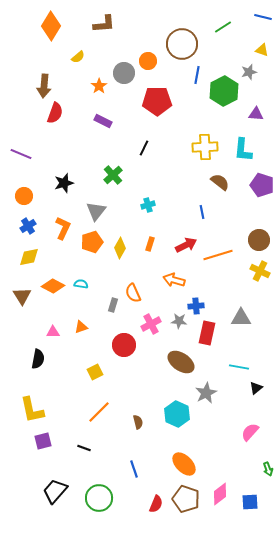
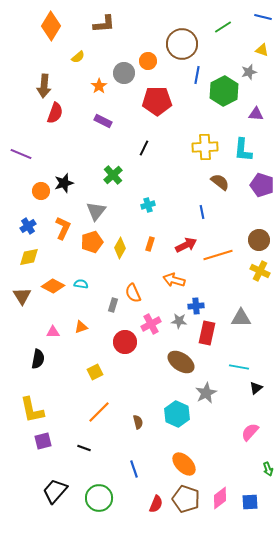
orange circle at (24, 196): moved 17 px right, 5 px up
red circle at (124, 345): moved 1 px right, 3 px up
pink diamond at (220, 494): moved 4 px down
